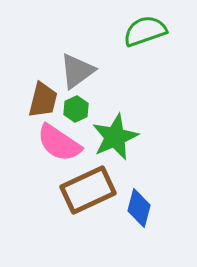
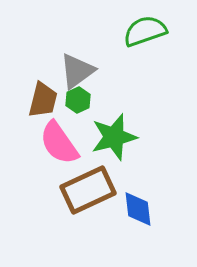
green hexagon: moved 2 px right, 9 px up
green star: moved 1 px left; rotated 9 degrees clockwise
pink semicircle: rotated 21 degrees clockwise
blue diamond: moved 1 px left, 1 px down; rotated 21 degrees counterclockwise
